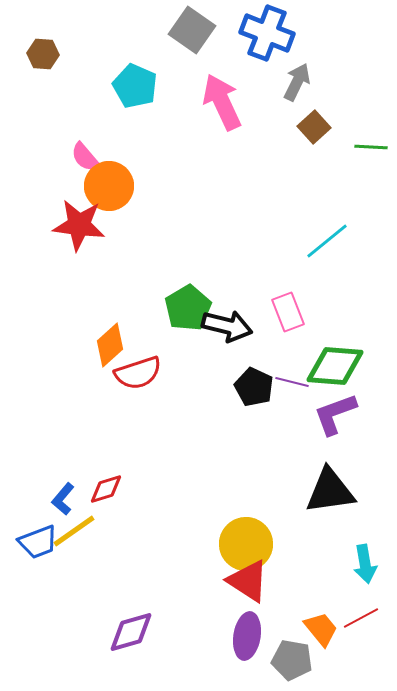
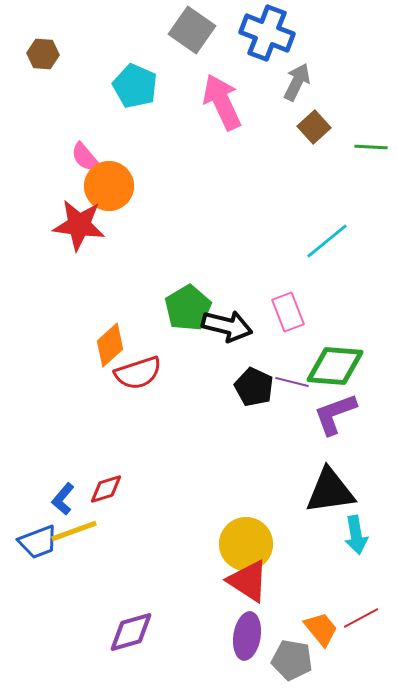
yellow line: rotated 15 degrees clockwise
cyan arrow: moved 9 px left, 29 px up
